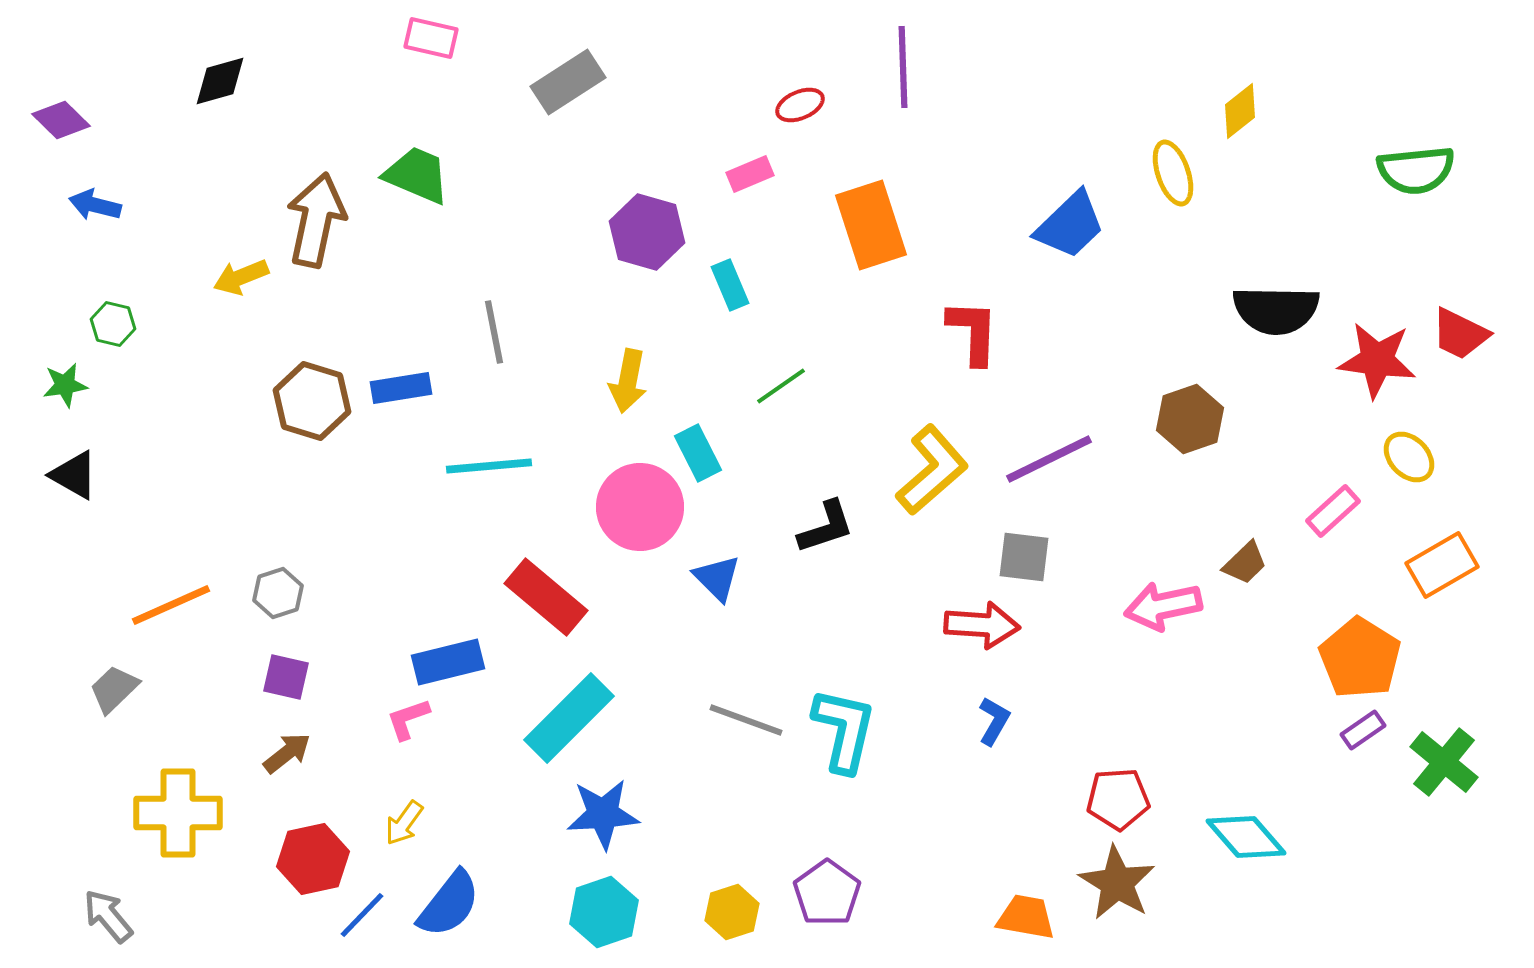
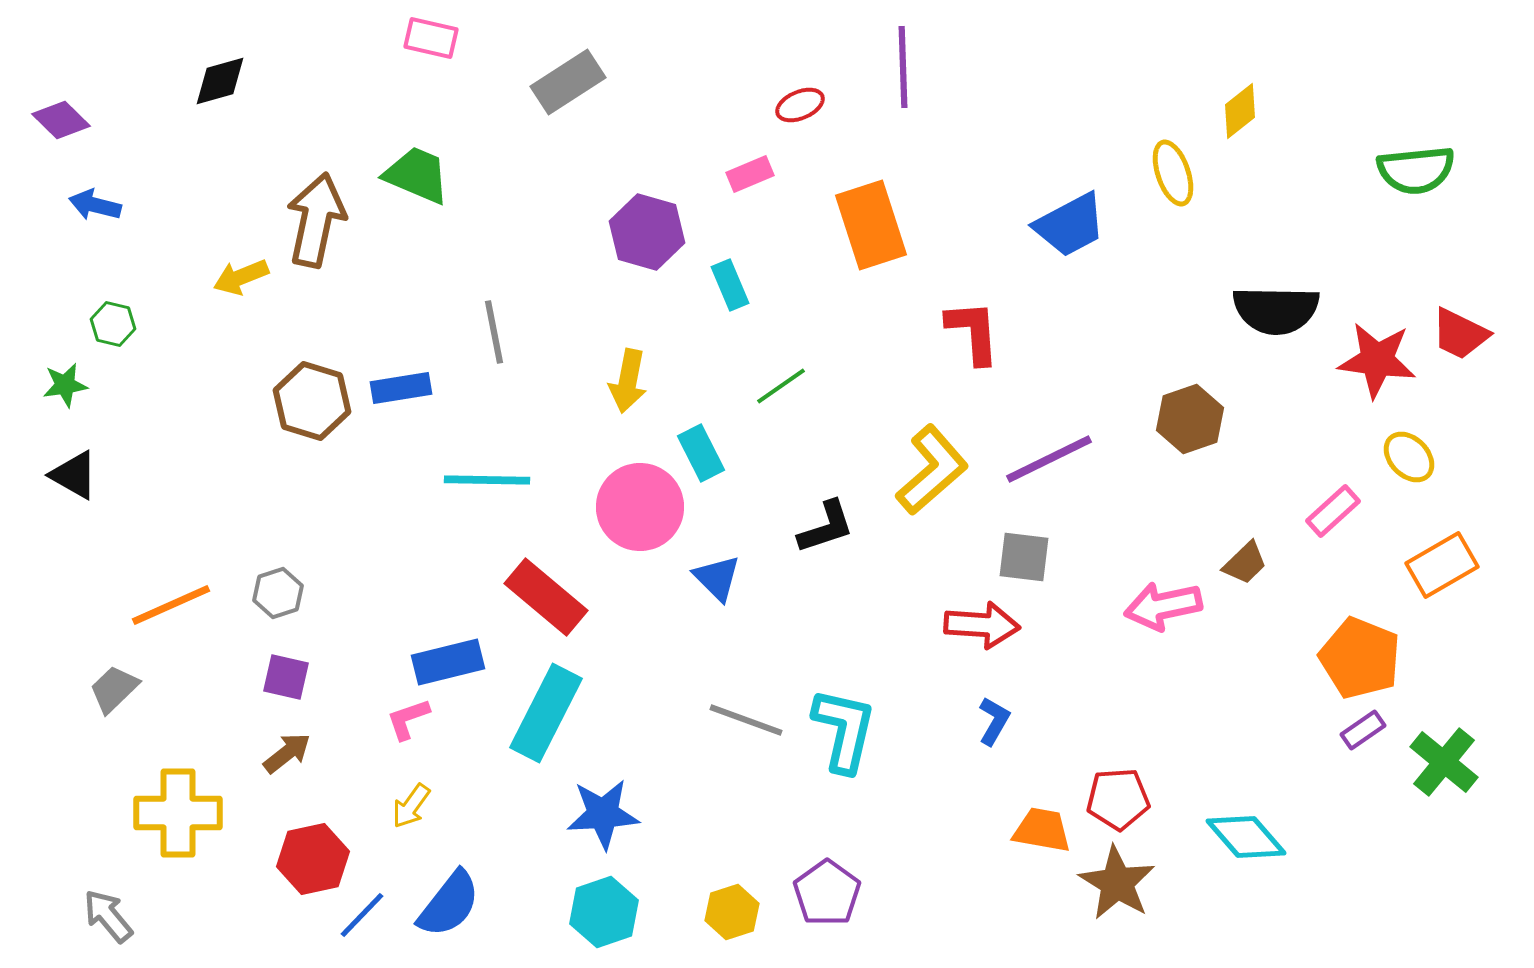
blue trapezoid at (1070, 225): rotated 16 degrees clockwise
red L-shape at (973, 332): rotated 6 degrees counterclockwise
cyan rectangle at (698, 453): moved 3 px right
cyan line at (489, 466): moved 2 px left, 14 px down; rotated 6 degrees clockwise
orange pentagon at (1360, 658): rotated 10 degrees counterclockwise
cyan rectangle at (569, 718): moved 23 px left, 5 px up; rotated 18 degrees counterclockwise
yellow arrow at (404, 823): moved 7 px right, 17 px up
orange trapezoid at (1026, 917): moved 16 px right, 87 px up
